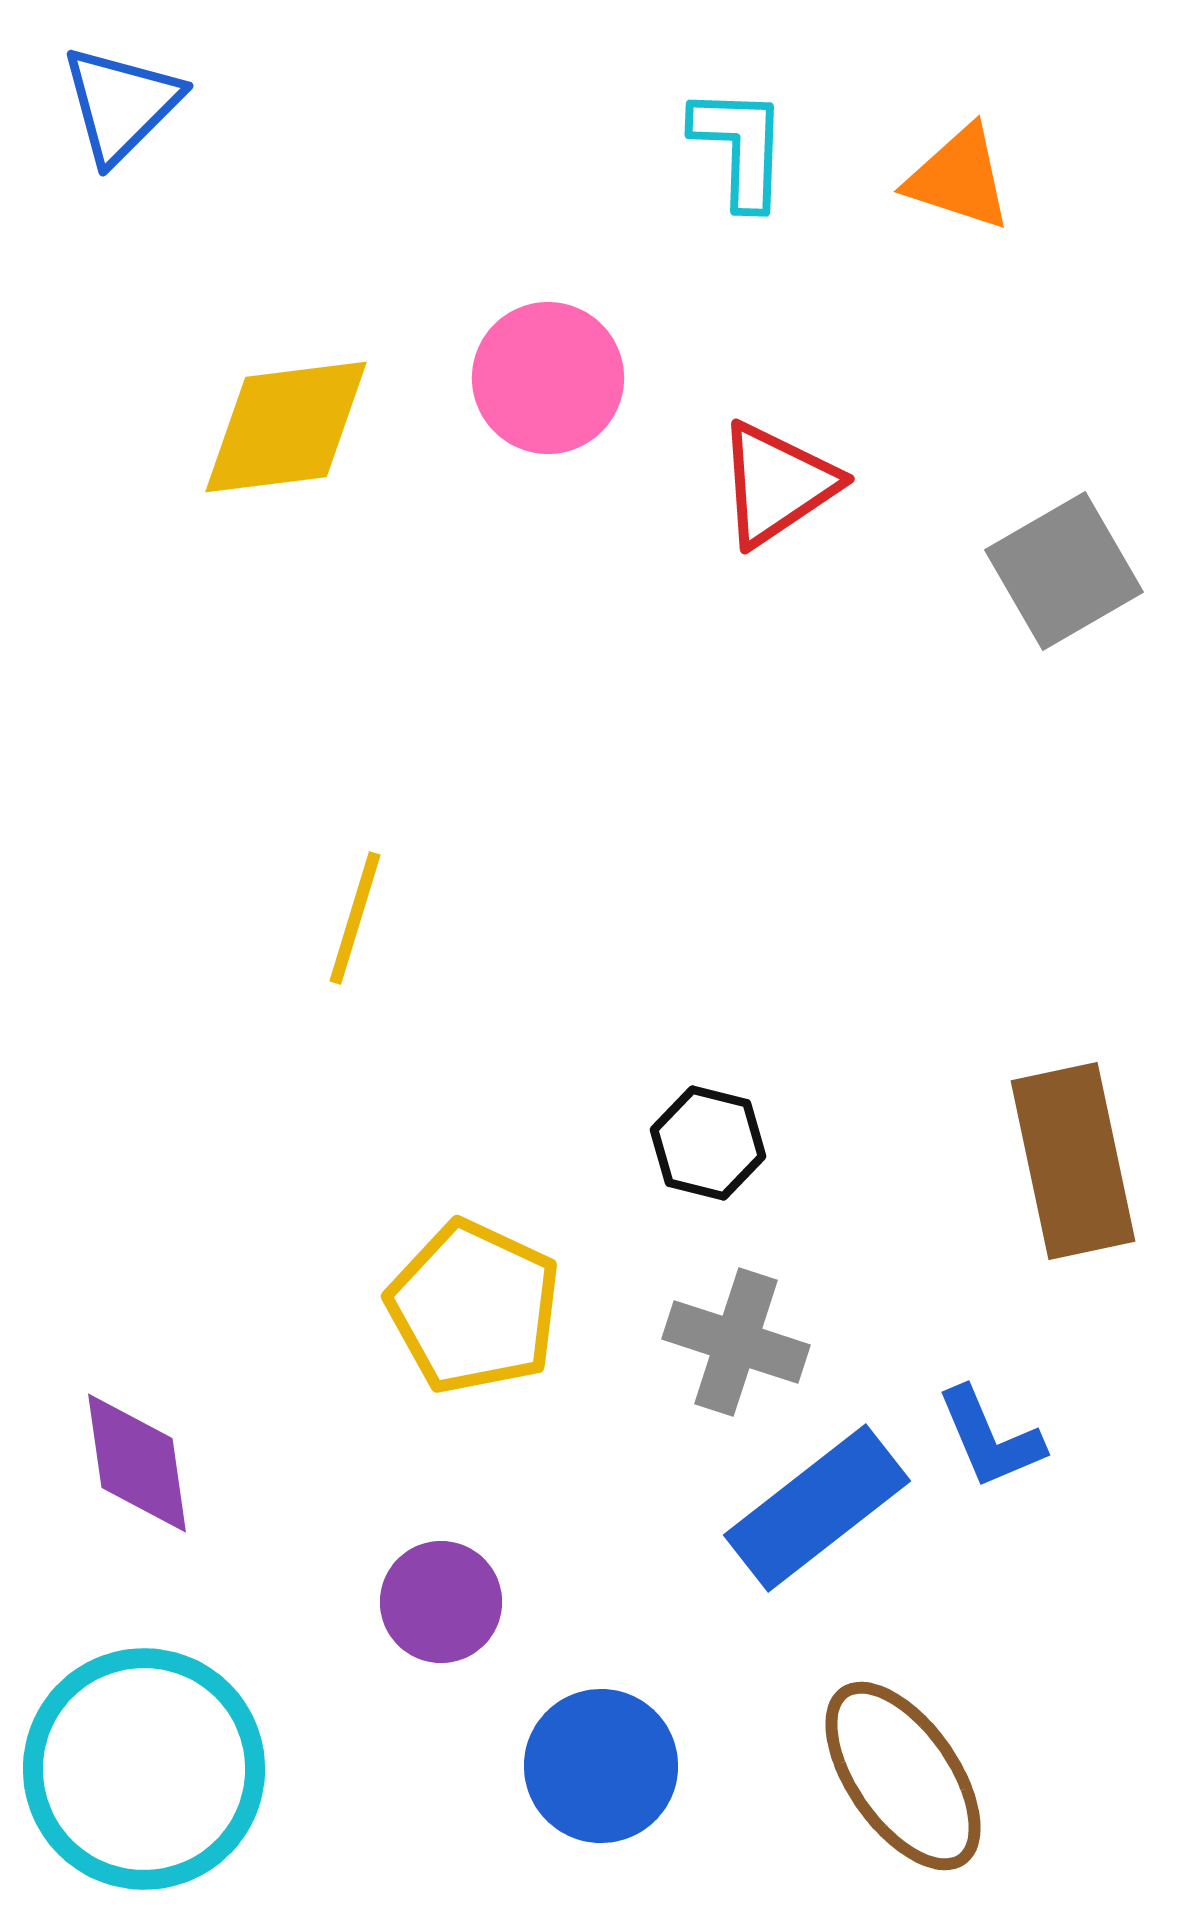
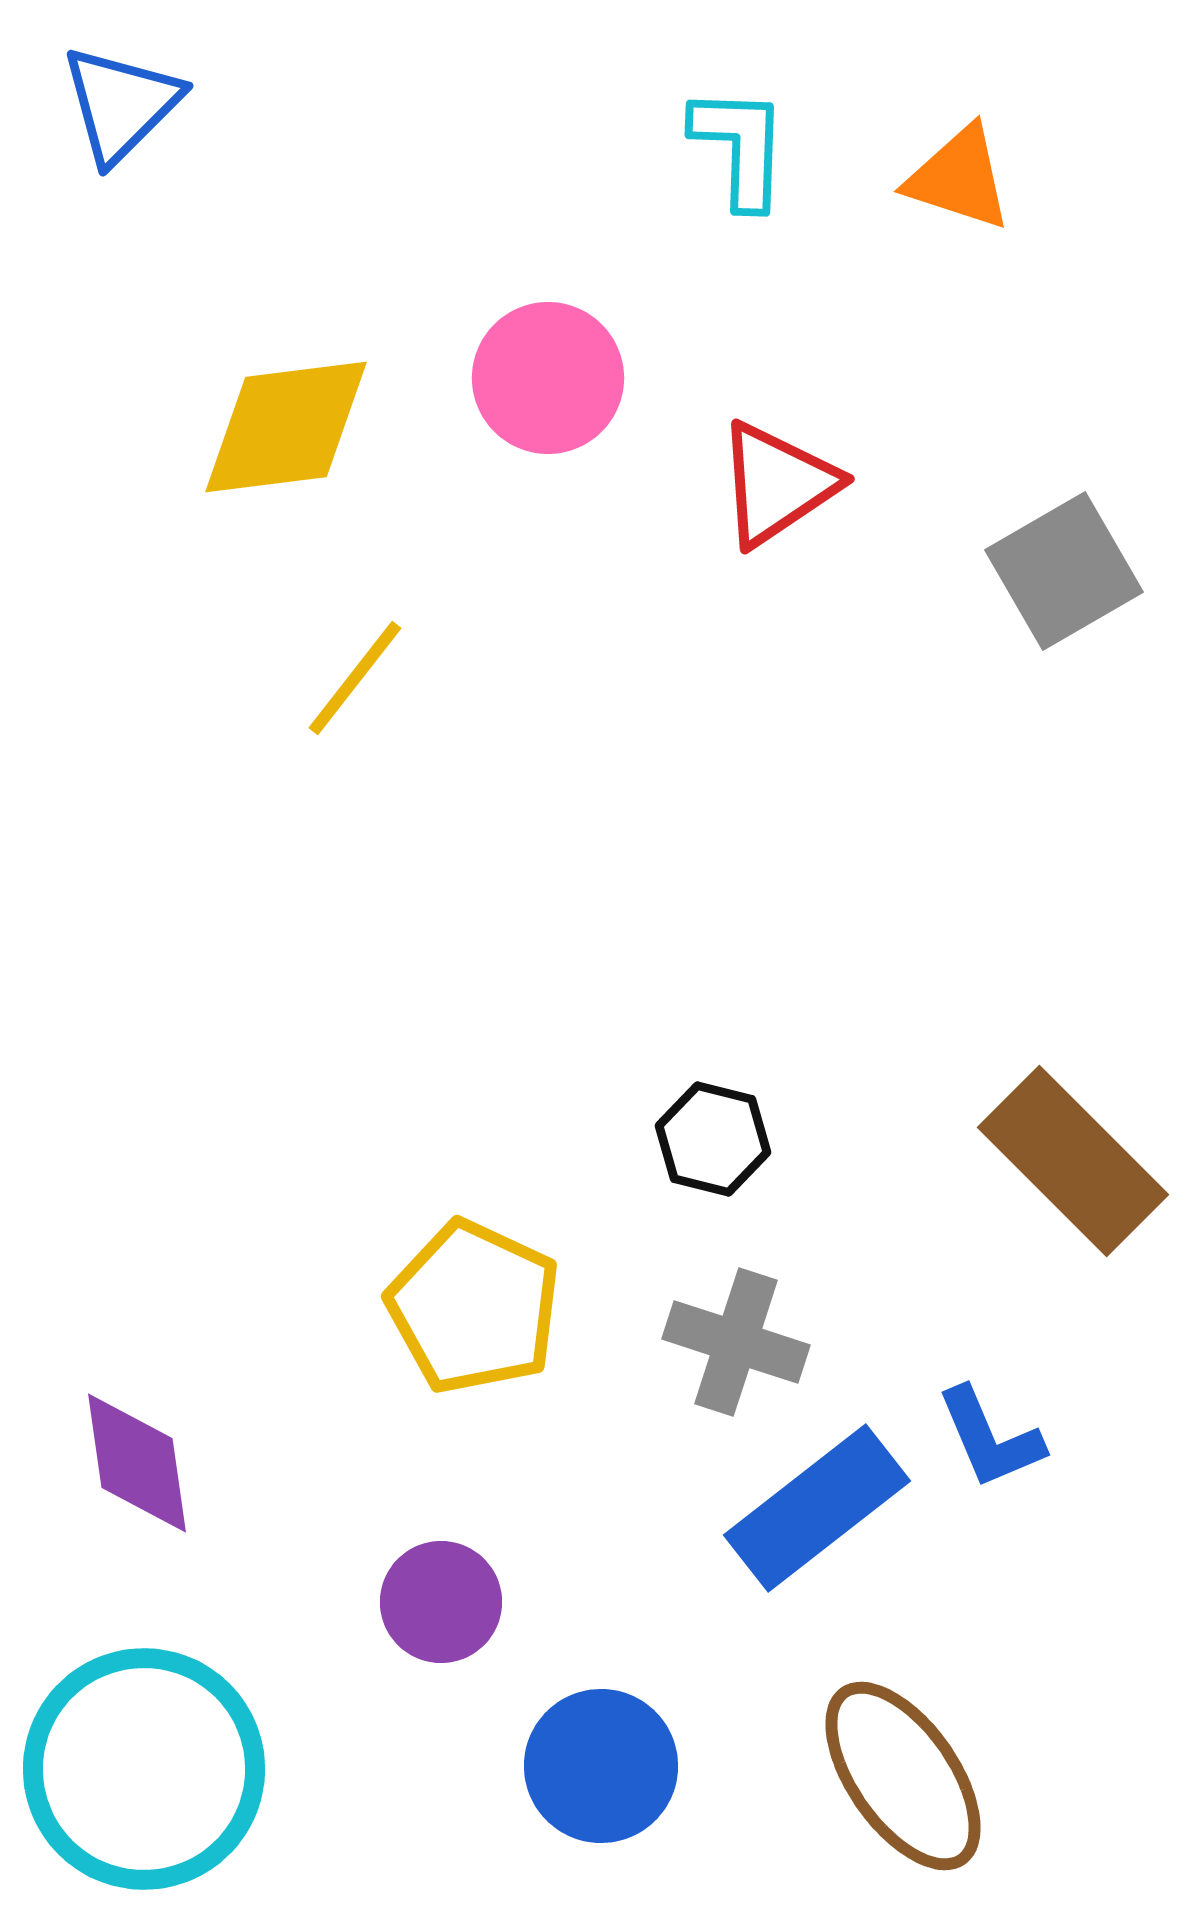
yellow line: moved 240 px up; rotated 21 degrees clockwise
black hexagon: moved 5 px right, 4 px up
brown rectangle: rotated 33 degrees counterclockwise
